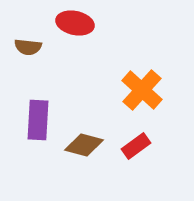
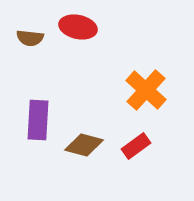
red ellipse: moved 3 px right, 4 px down
brown semicircle: moved 2 px right, 9 px up
orange cross: moved 4 px right
